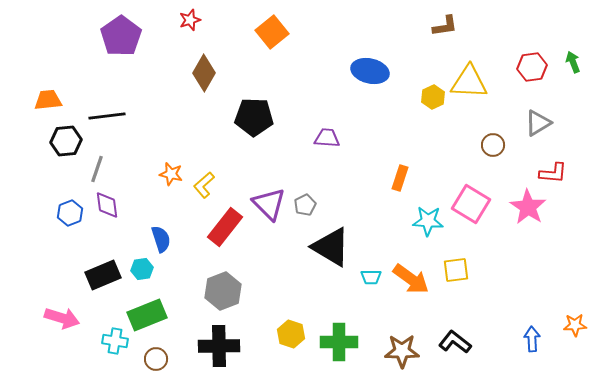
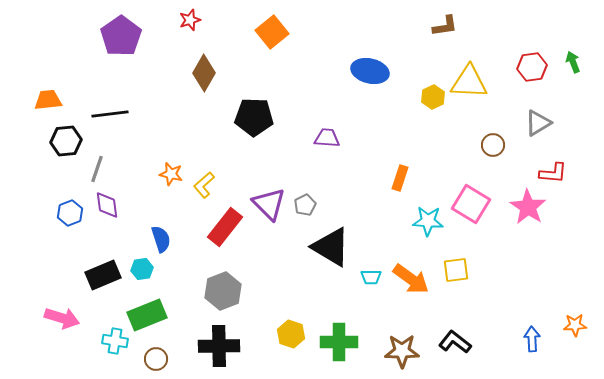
black line at (107, 116): moved 3 px right, 2 px up
